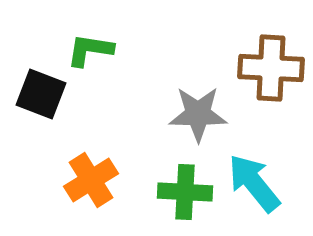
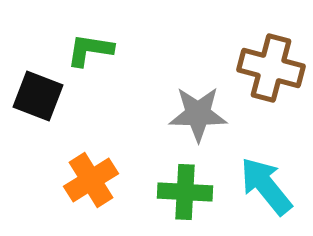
brown cross: rotated 12 degrees clockwise
black square: moved 3 px left, 2 px down
cyan arrow: moved 12 px right, 3 px down
